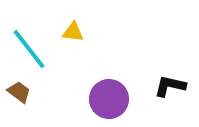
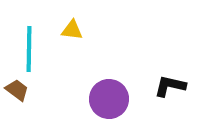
yellow triangle: moved 1 px left, 2 px up
cyan line: rotated 39 degrees clockwise
brown trapezoid: moved 2 px left, 2 px up
